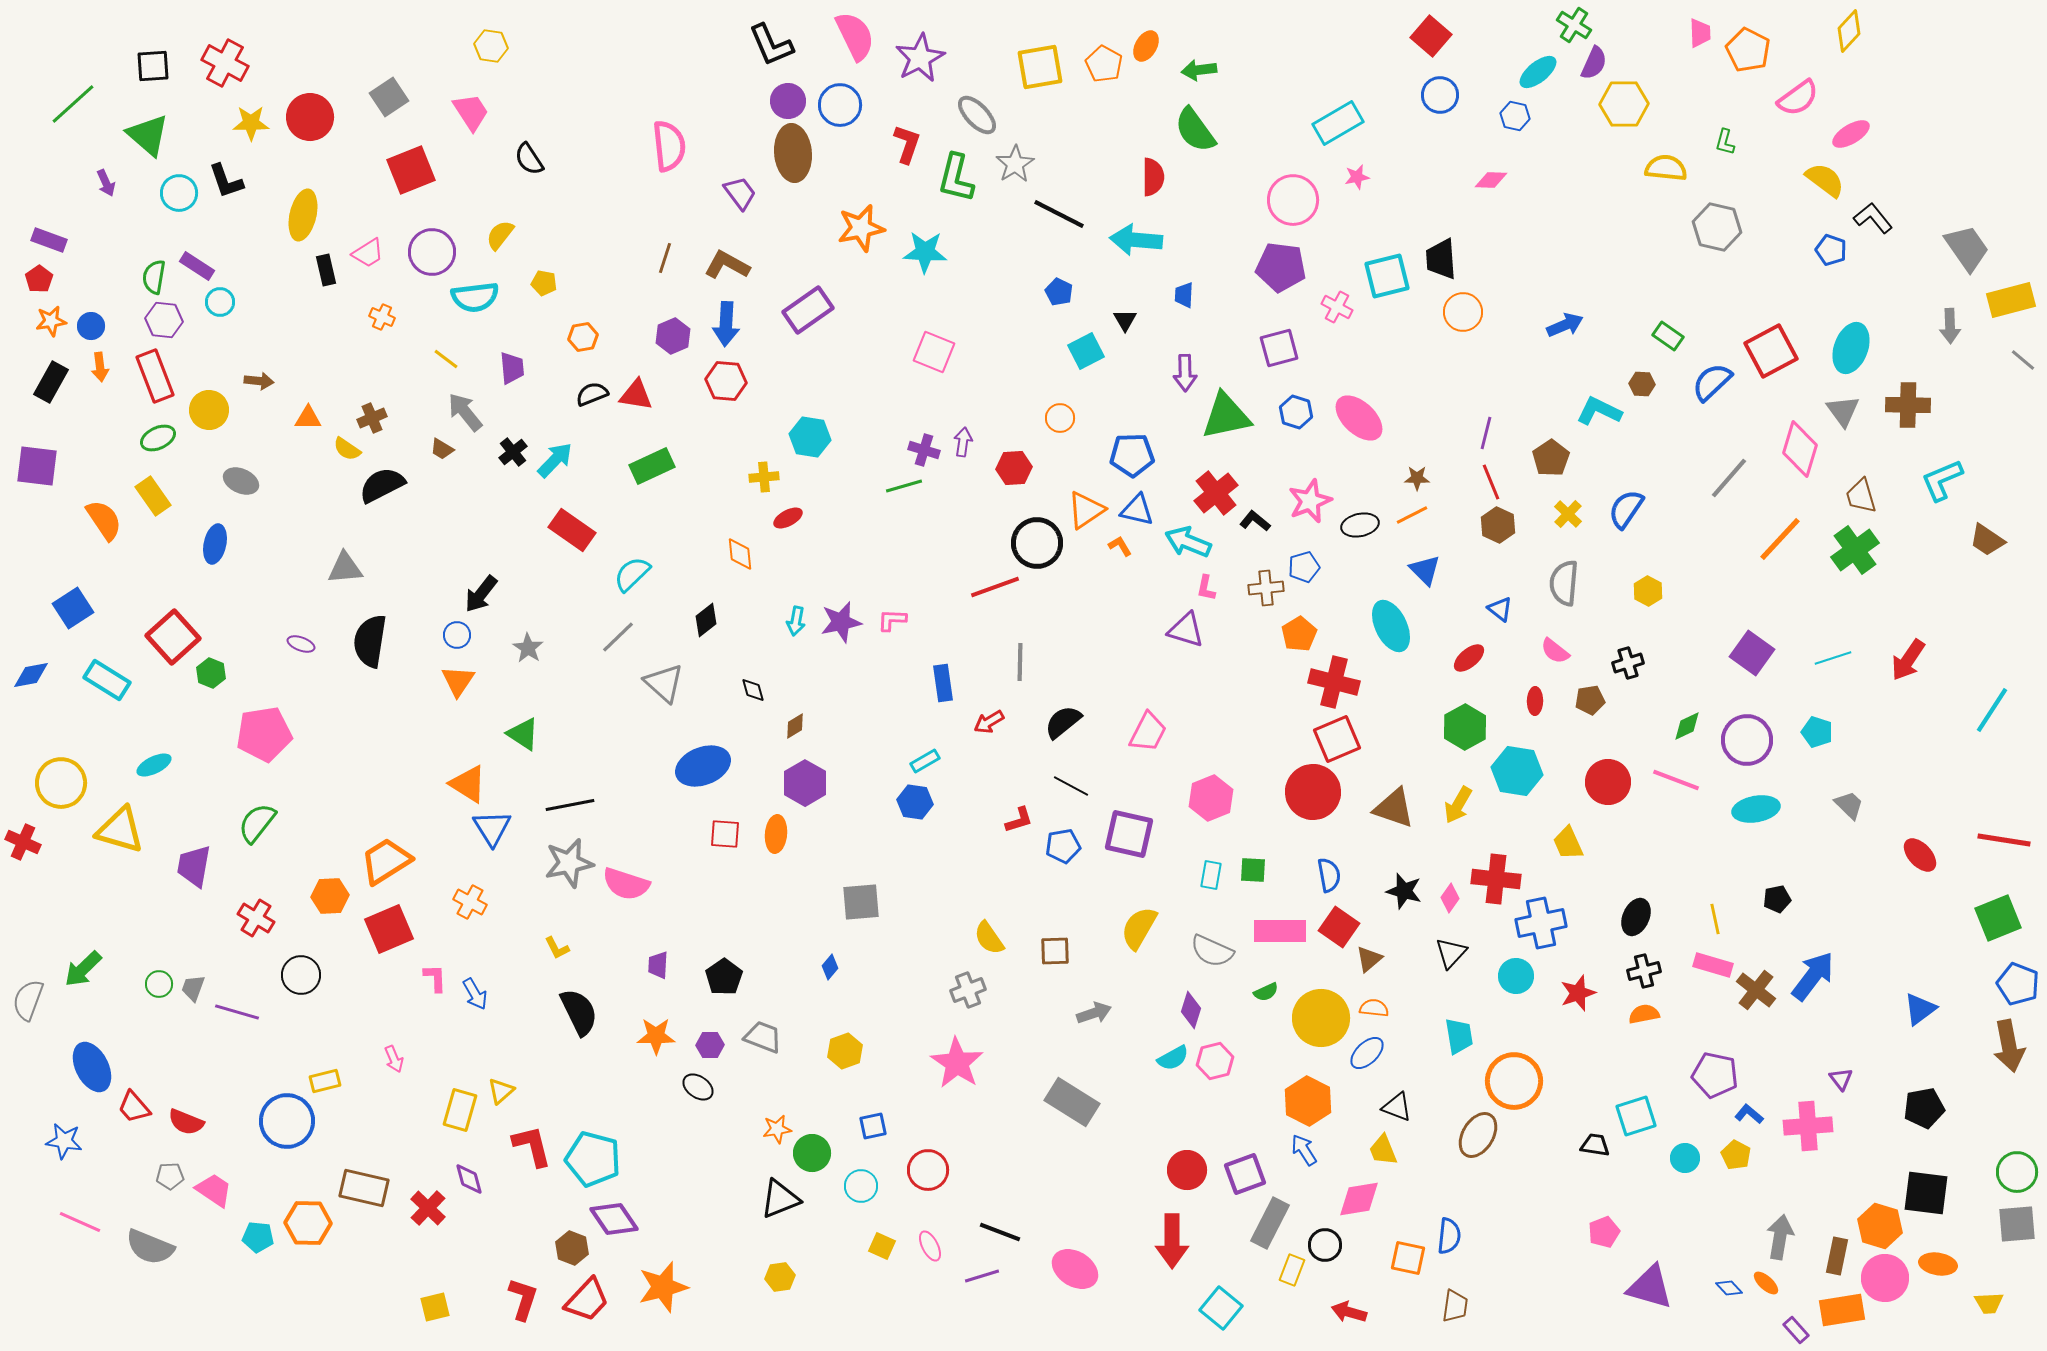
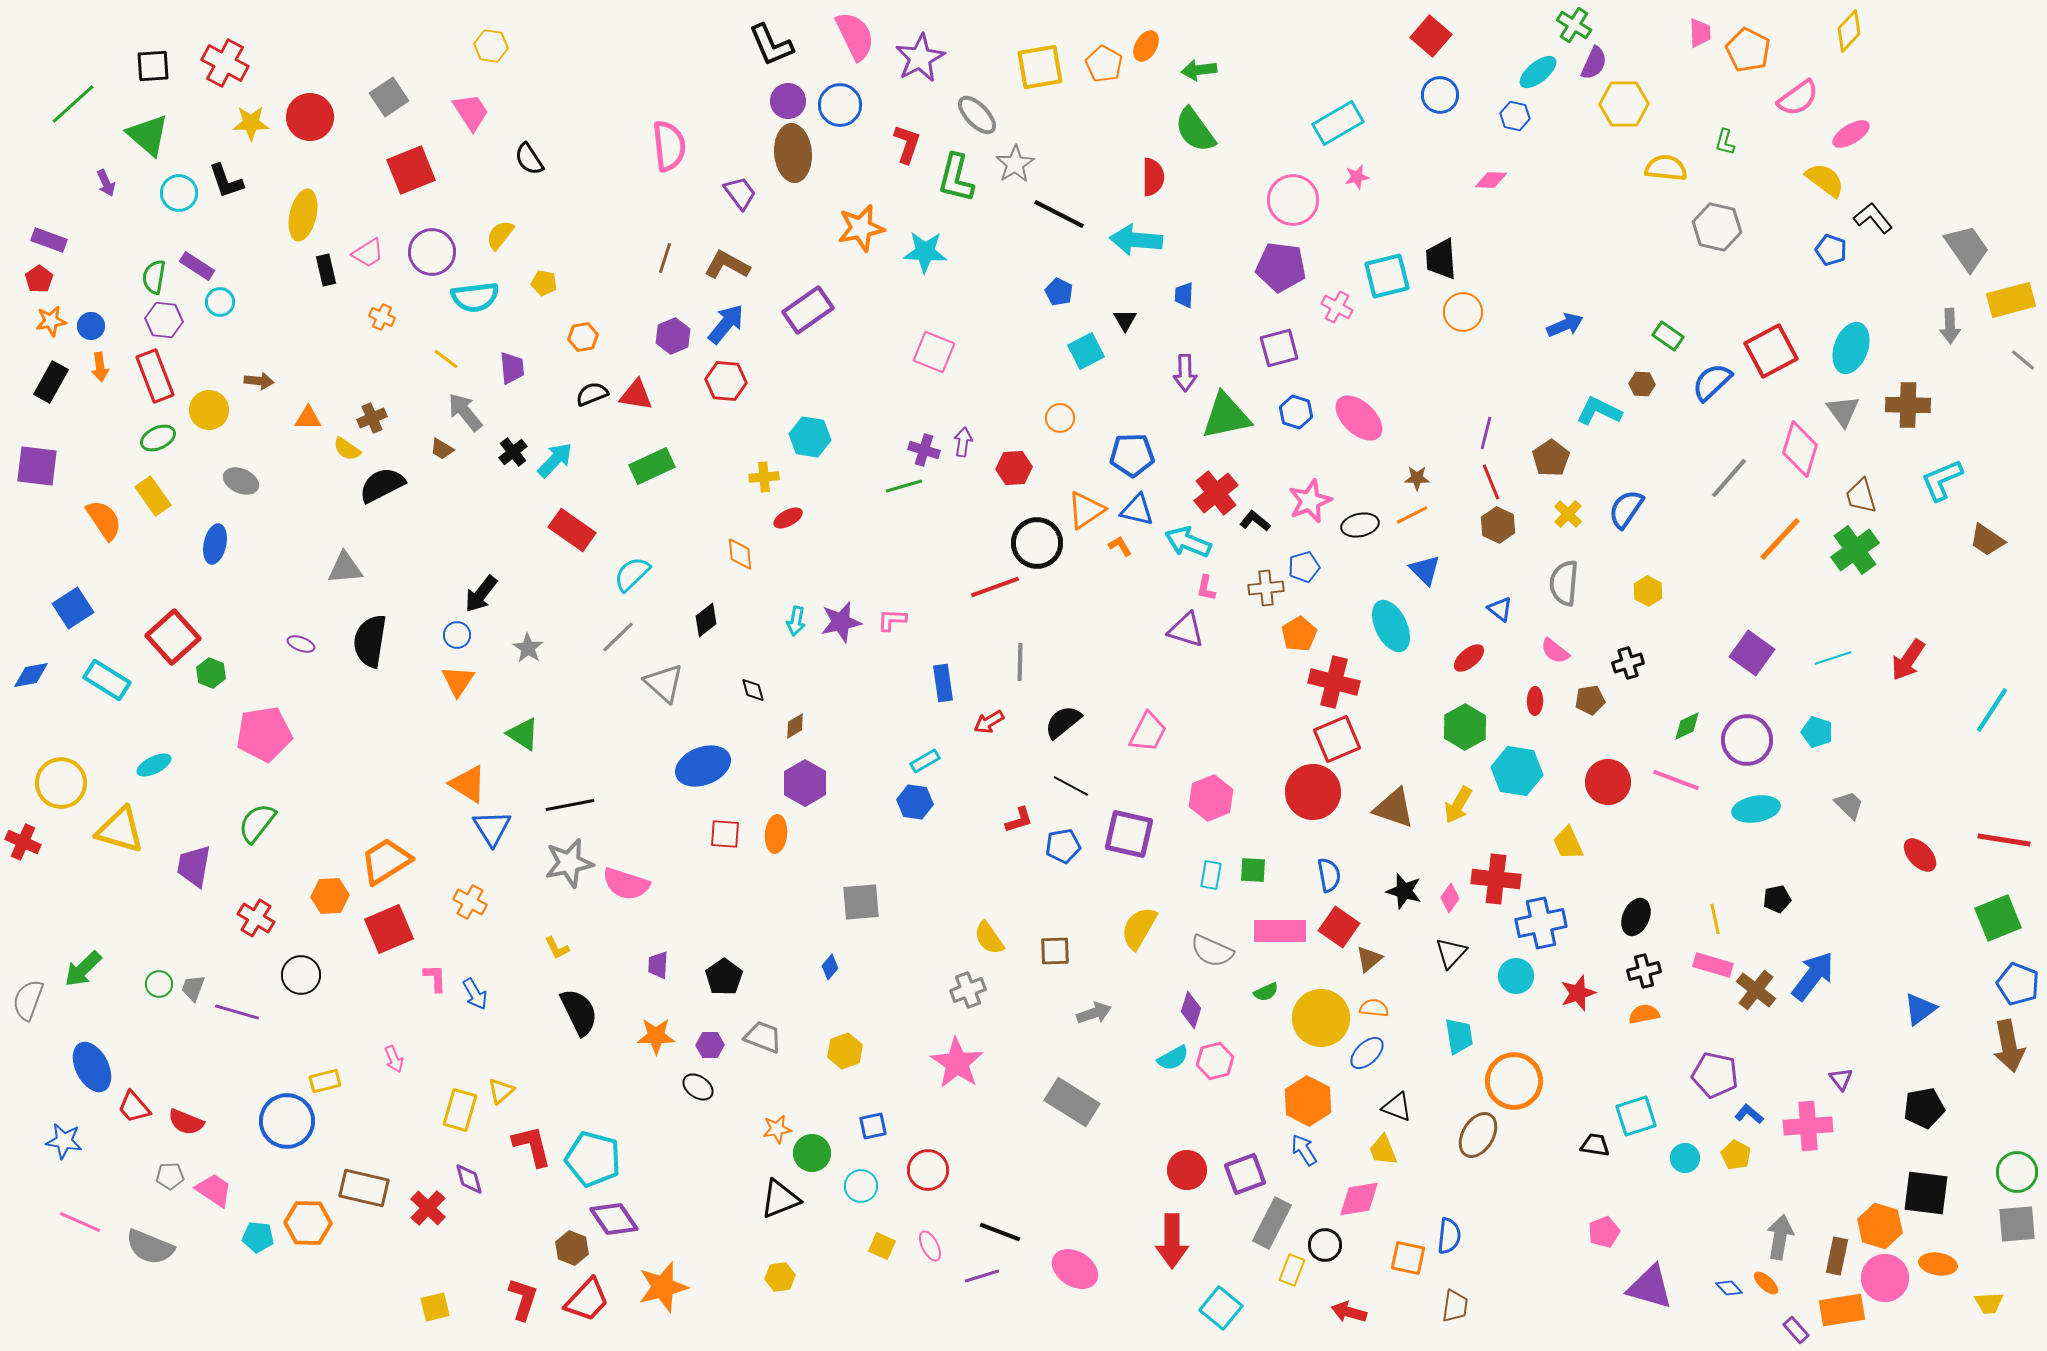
blue arrow at (726, 324): rotated 144 degrees counterclockwise
gray rectangle at (1270, 1223): moved 2 px right
